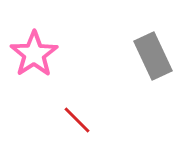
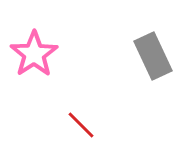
red line: moved 4 px right, 5 px down
